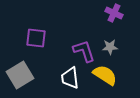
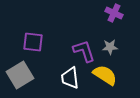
purple square: moved 3 px left, 4 px down
